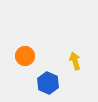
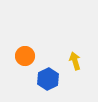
blue hexagon: moved 4 px up; rotated 10 degrees clockwise
